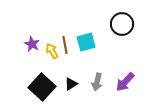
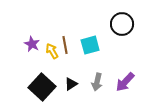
cyan square: moved 4 px right, 3 px down
